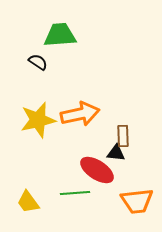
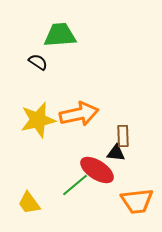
orange arrow: moved 1 px left
green line: moved 8 px up; rotated 36 degrees counterclockwise
yellow trapezoid: moved 1 px right, 1 px down
